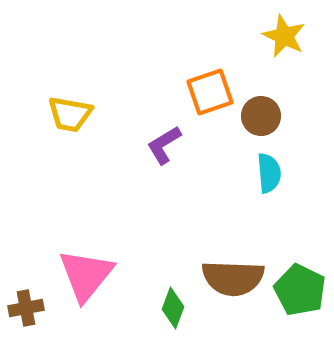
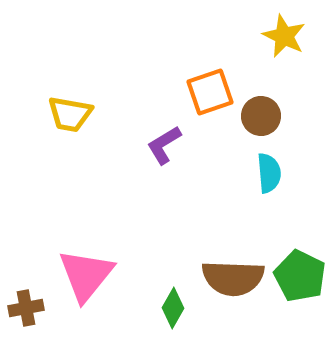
green pentagon: moved 14 px up
green diamond: rotated 9 degrees clockwise
